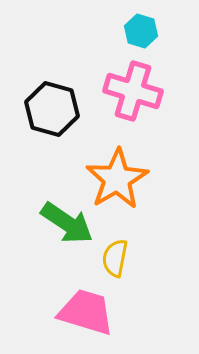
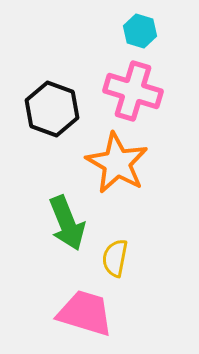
cyan hexagon: moved 1 px left
black hexagon: rotated 4 degrees clockwise
orange star: moved 16 px up; rotated 12 degrees counterclockwise
green arrow: rotated 34 degrees clockwise
pink trapezoid: moved 1 px left, 1 px down
